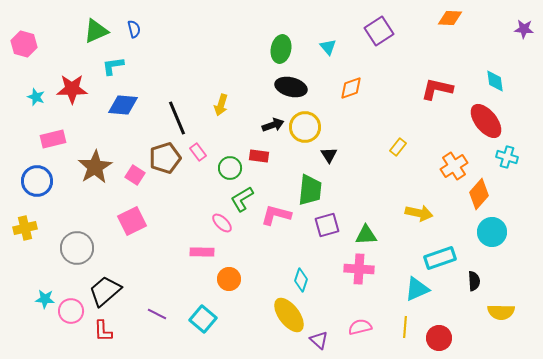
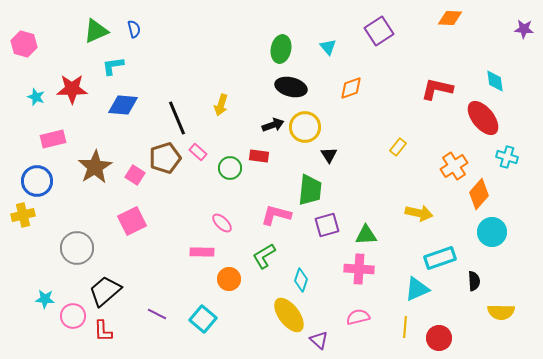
red ellipse at (486, 121): moved 3 px left, 3 px up
pink rectangle at (198, 152): rotated 12 degrees counterclockwise
green L-shape at (242, 199): moved 22 px right, 57 px down
yellow cross at (25, 228): moved 2 px left, 13 px up
pink circle at (71, 311): moved 2 px right, 5 px down
pink semicircle at (360, 327): moved 2 px left, 10 px up
